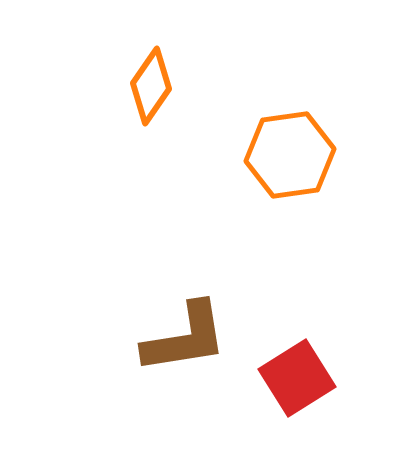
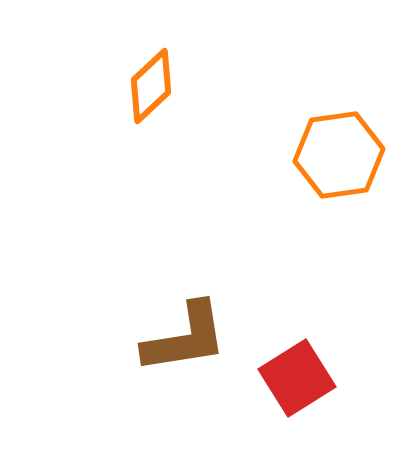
orange diamond: rotated 12 degrees clockwise
orange hexagon: moved 49 px right
